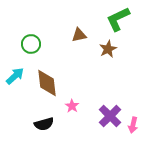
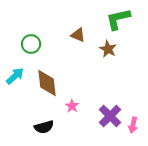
green L-shape: rotated 12 degrees clockwise
brown triangle: moved 1 px left; rotated 35 degrees clockwise
brown star: rotated 18 degrees counterclockwise
black semicircle: moved 3 px down
